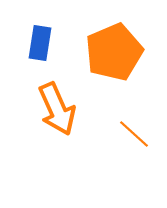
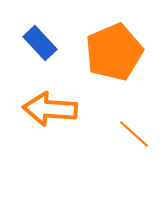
blue rectangle: rotated 52 degrees counterclockwise
orange arrow: moved 7 px left; rotated 118 degrees clockwise
